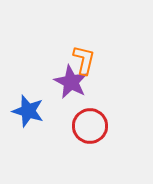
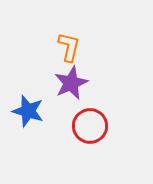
orange L-shape: moved 15 px left, 13 px up
purple star: moved 1 px down; rotated 20 degrees clockwise
